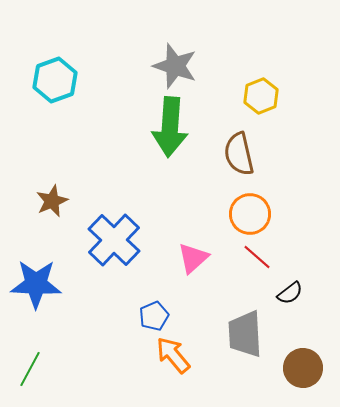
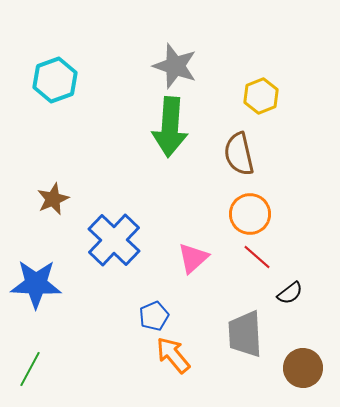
brown star: moved 1 px right, 2 px up
